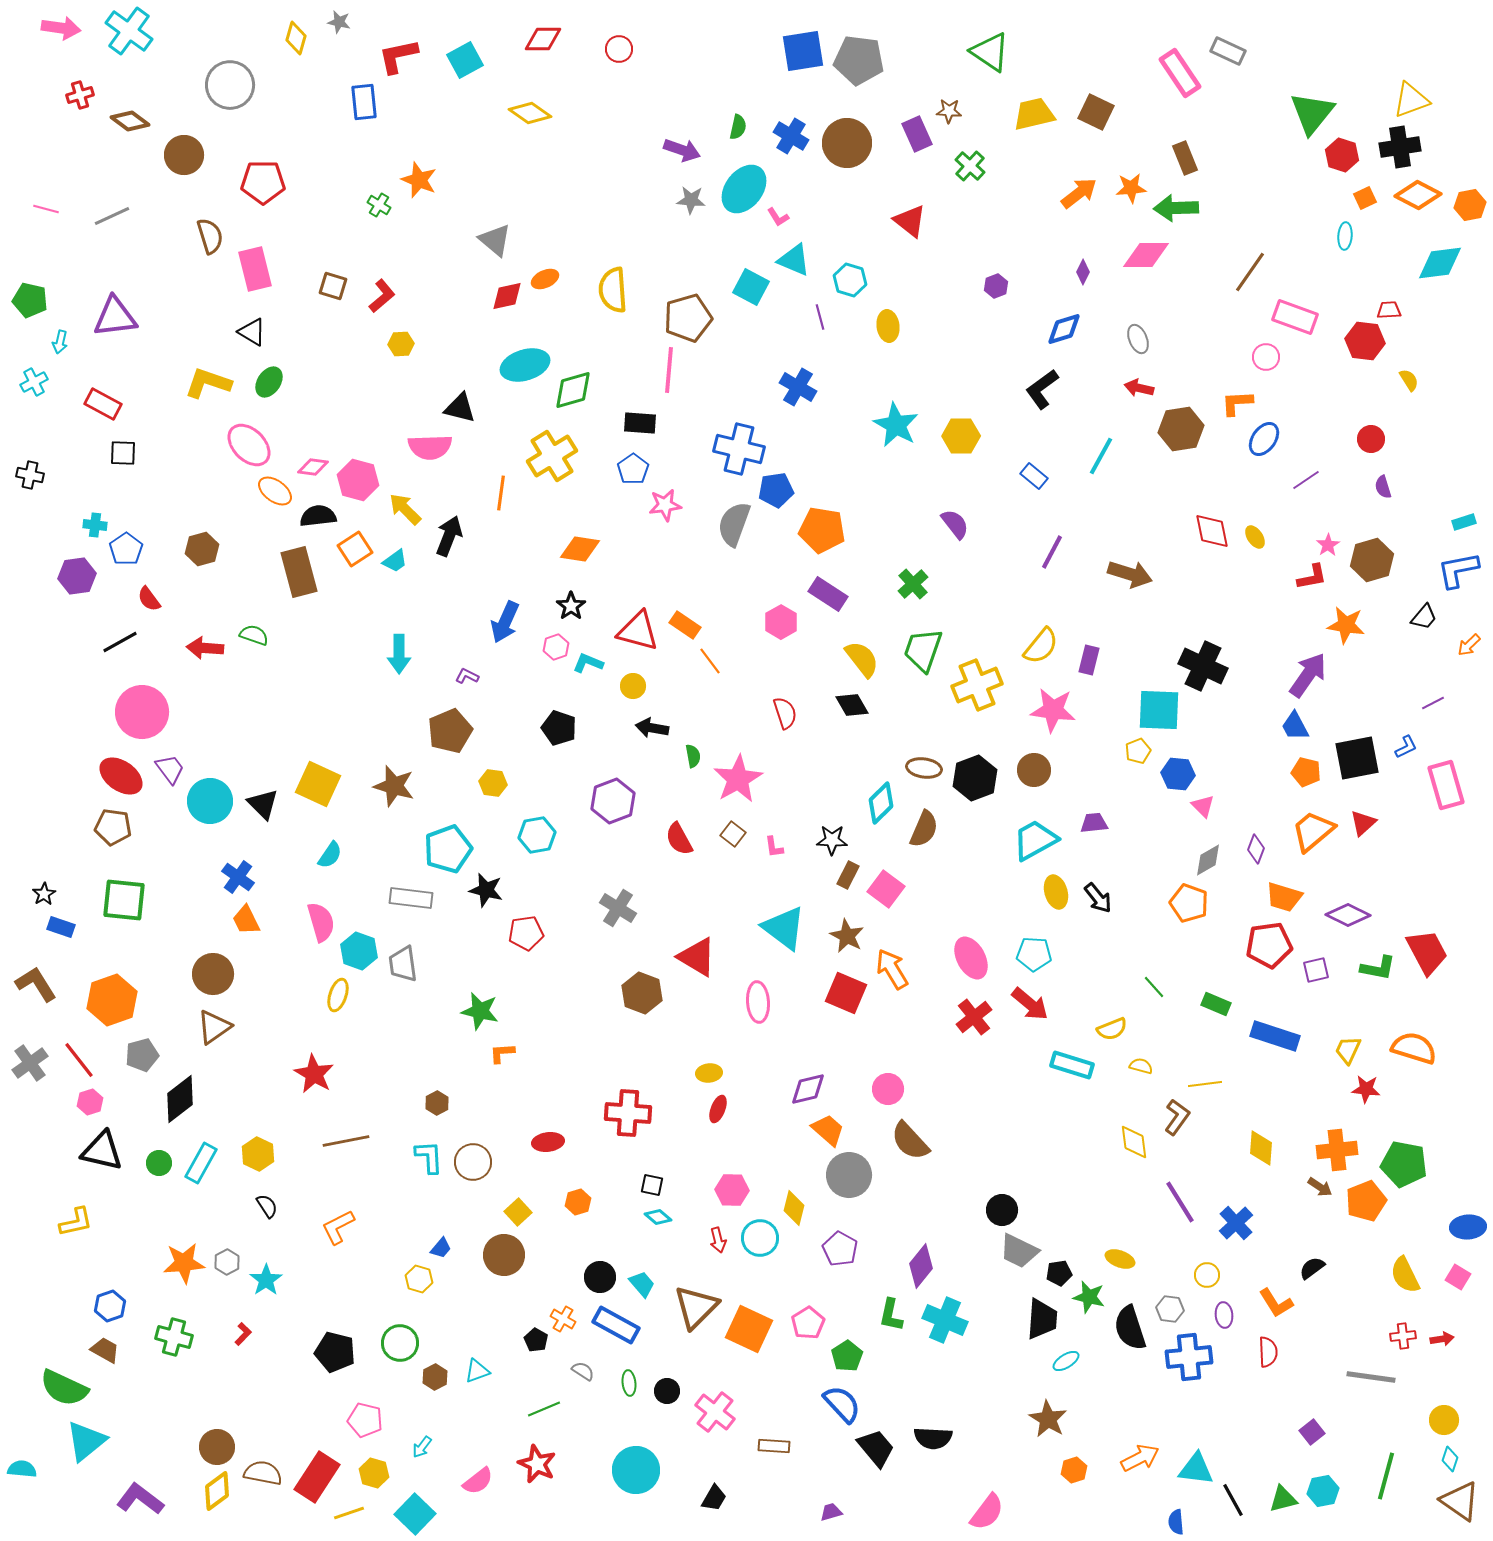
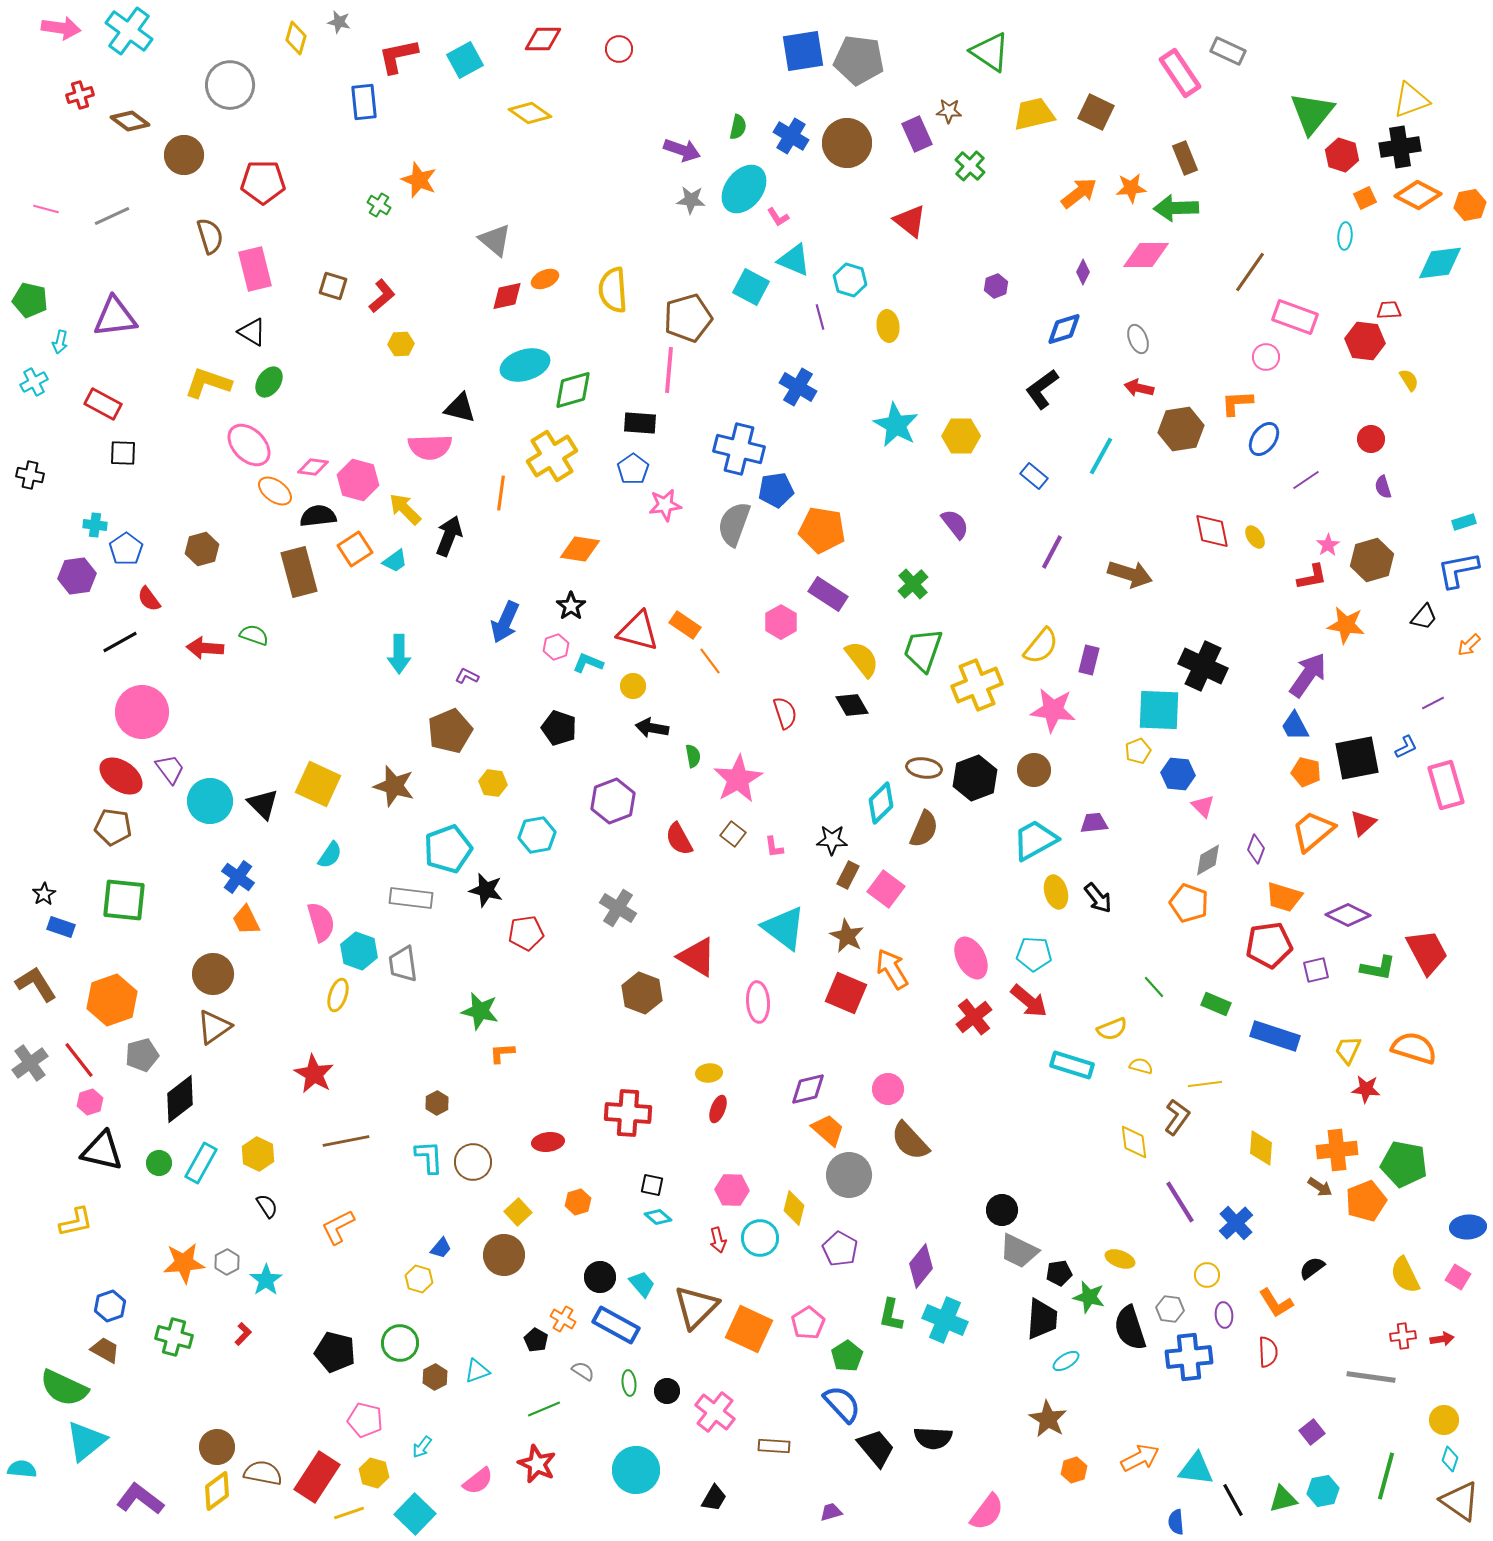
red arrow at (1030, 1004): moved 1 px left, 3 px up
